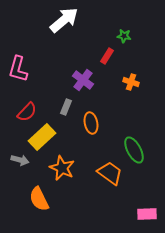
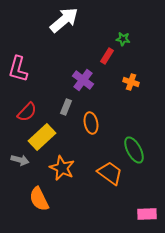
green star: moved 1 px left, 3 px down
